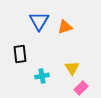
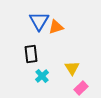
orange triangle: moved 9 px left
black rectangle: moved 11 px right
cyan cross: rotated 32 degrees counterclockwise
